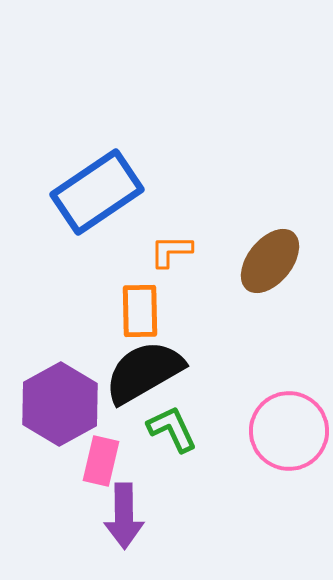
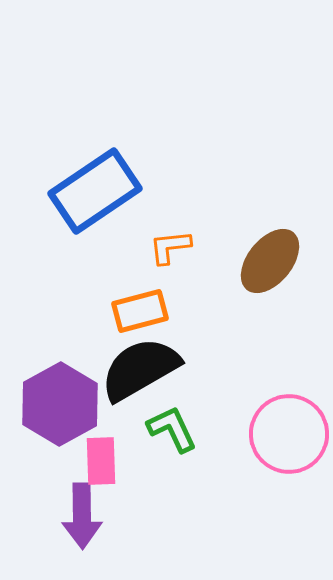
blue rectangle: moved 2 px left, 1 px up
orange L-shape: moved 1 px left, 4 px up; rotated 6 degrees counterclockwise
orange rectangle: rotated 76 degrees clockwise
black semicircle: moved 4 px left, 3 px up
pink circle: moved 3 px down
pink rectangle: rotated 15 degrees counterclockwise
purple arrow: moved 42 px left
